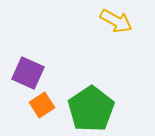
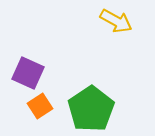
orange square: moved 2 px left, 1 px down
